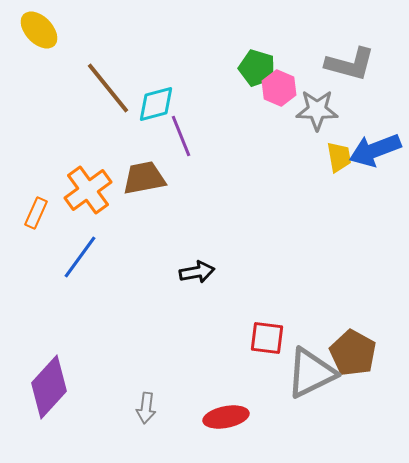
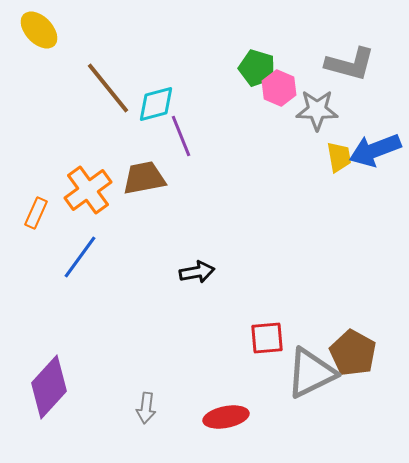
red square: rotated 12 degrees counterclockwise
